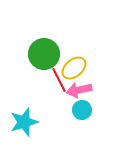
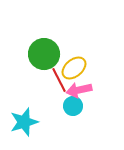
cyan circle: moved 9 px left, 4 px up
